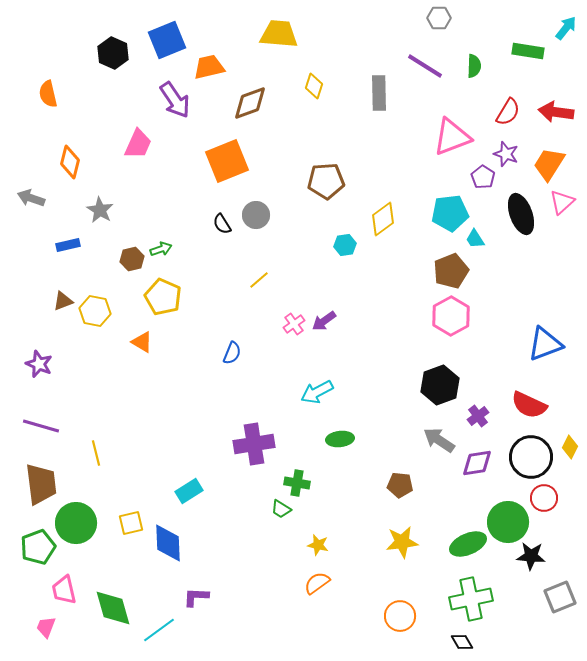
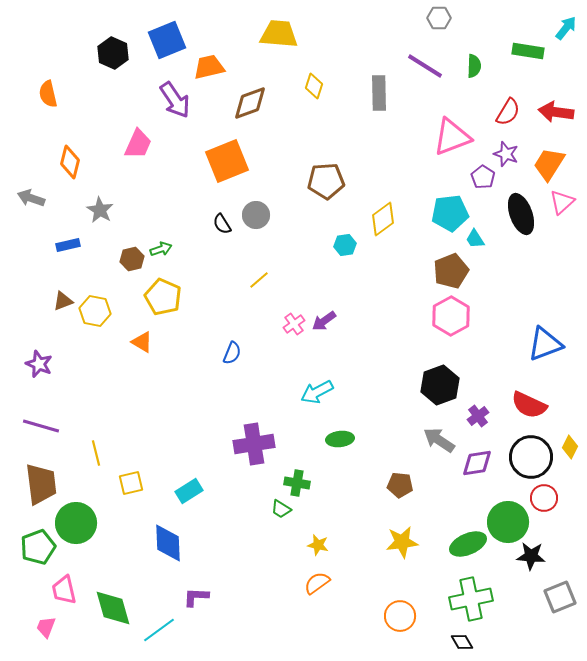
yellow square at (131, 523): moved 40 px up
